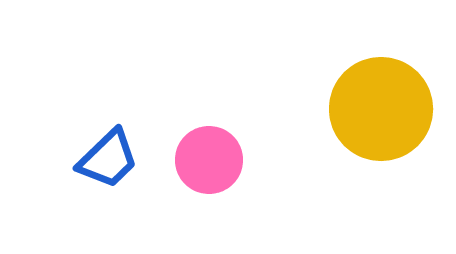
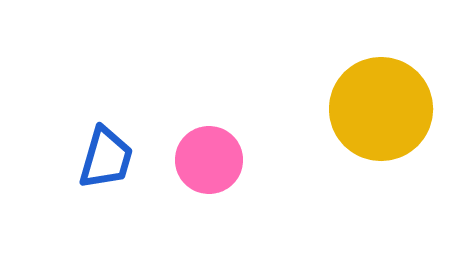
blue trapezoid: moved 2 px left, 1 px up; rotated 30 degrees counterclockwise
